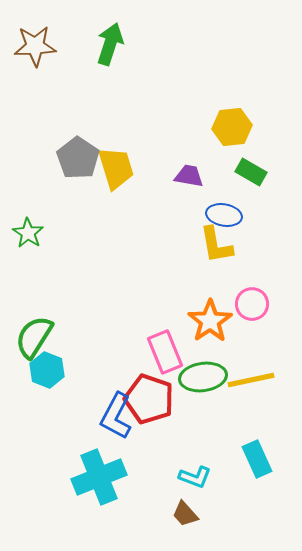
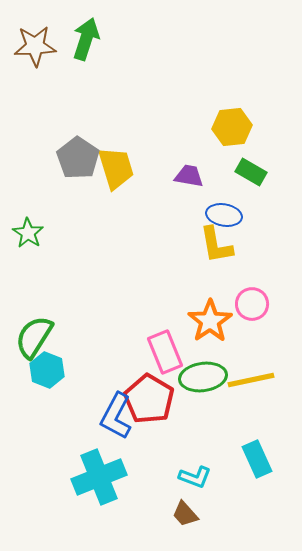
green arrow: moved 24 px left, 5 px up
red pentagon: rotated 12 degrees clockwise
